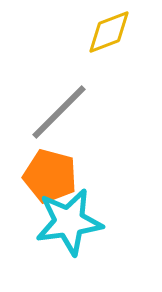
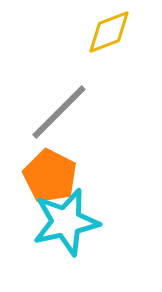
orange pentagon: rotated 12 degrees clockwise
cyan star: moved 3 px left; rotated 4 degrees counterclockwise
